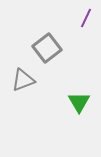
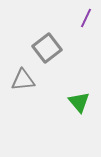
gray triangle: rotated 15 degrees clockwise
green triangle: rotated 10 degrees counterclockwise
